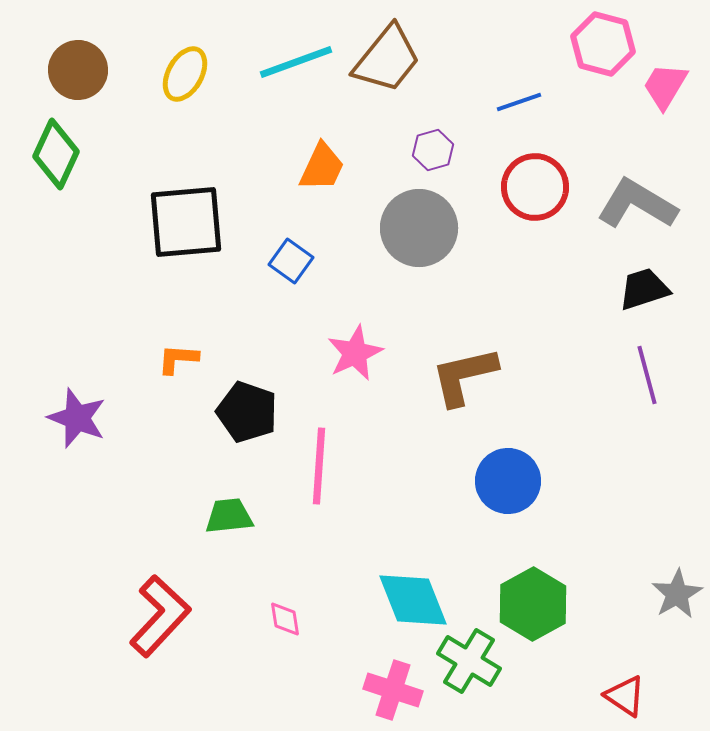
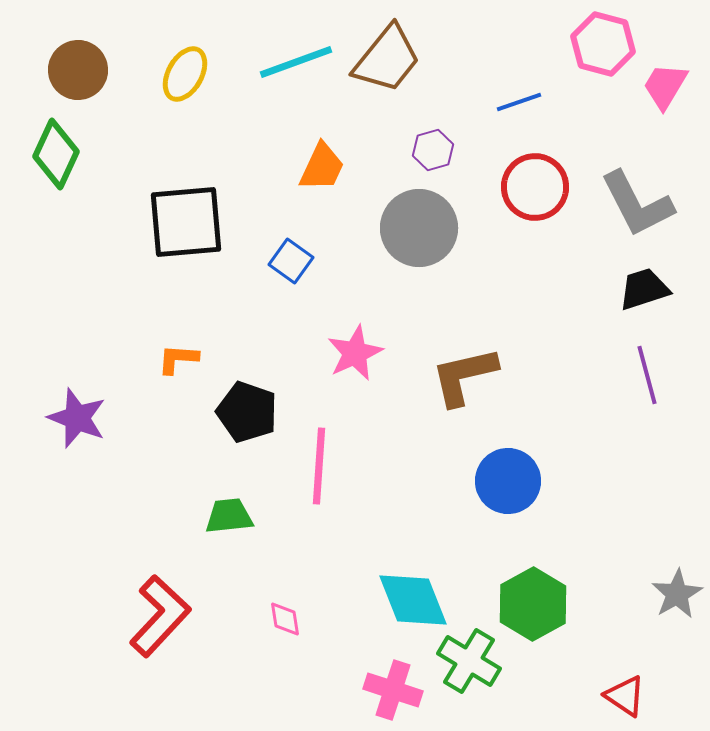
gray L-shape: rotated 148 degrees counterclockwise
